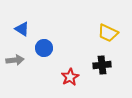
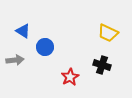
blue triangle: moved 1 px right, 2 px down
blue circle: moved 1 px right, 1 px up
black cross: rotated 24 degrees clockwise
